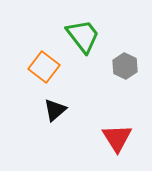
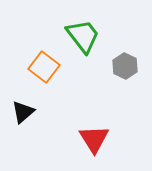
black triangle: moved 32 px left, 2 px down
red triangle: moved 23 px left, 1 px down
